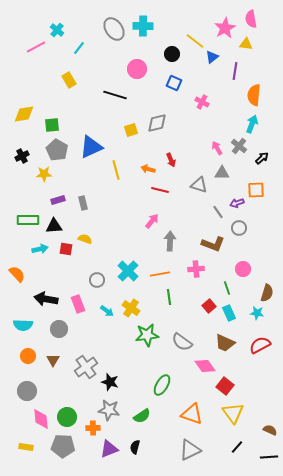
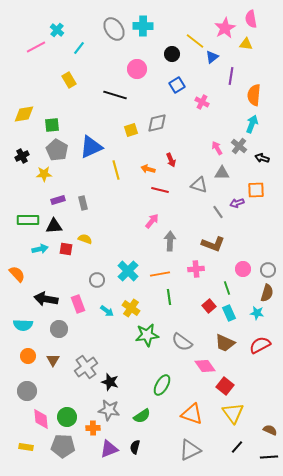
purple line at (235, 71): moved 4 px left, 5 px down
blue square at (174, 83): moved 3 px right, 2 px down; rotated 35 degrees clockwise
black arrow at (262, 158): rotated 120 degrees counterclockwise
gray circle at (239, 228): moved 29 px right, 42 px down
